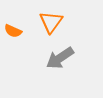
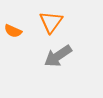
gray arrow: moved 2 px left, 2 px up
